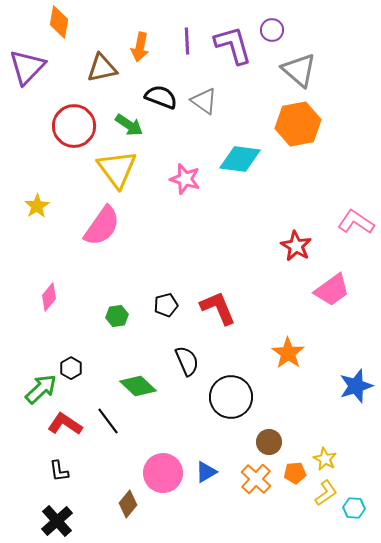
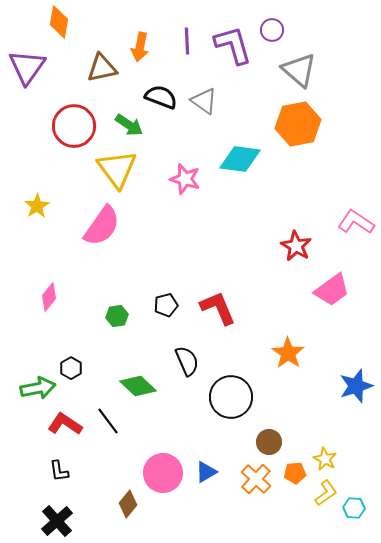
purple triangle at (27, 67): rotated 9 degrees counterclockwise
green arrow at (41, 389): moved 3 px left, 1 px up; rotated 32 degrees clockwise
